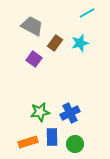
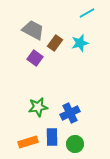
gray trapezoid: moved 1 px right, 4 px down
purple square: moved 1 px right, 1 px up
green star: moved 2 px left, 5 px up
